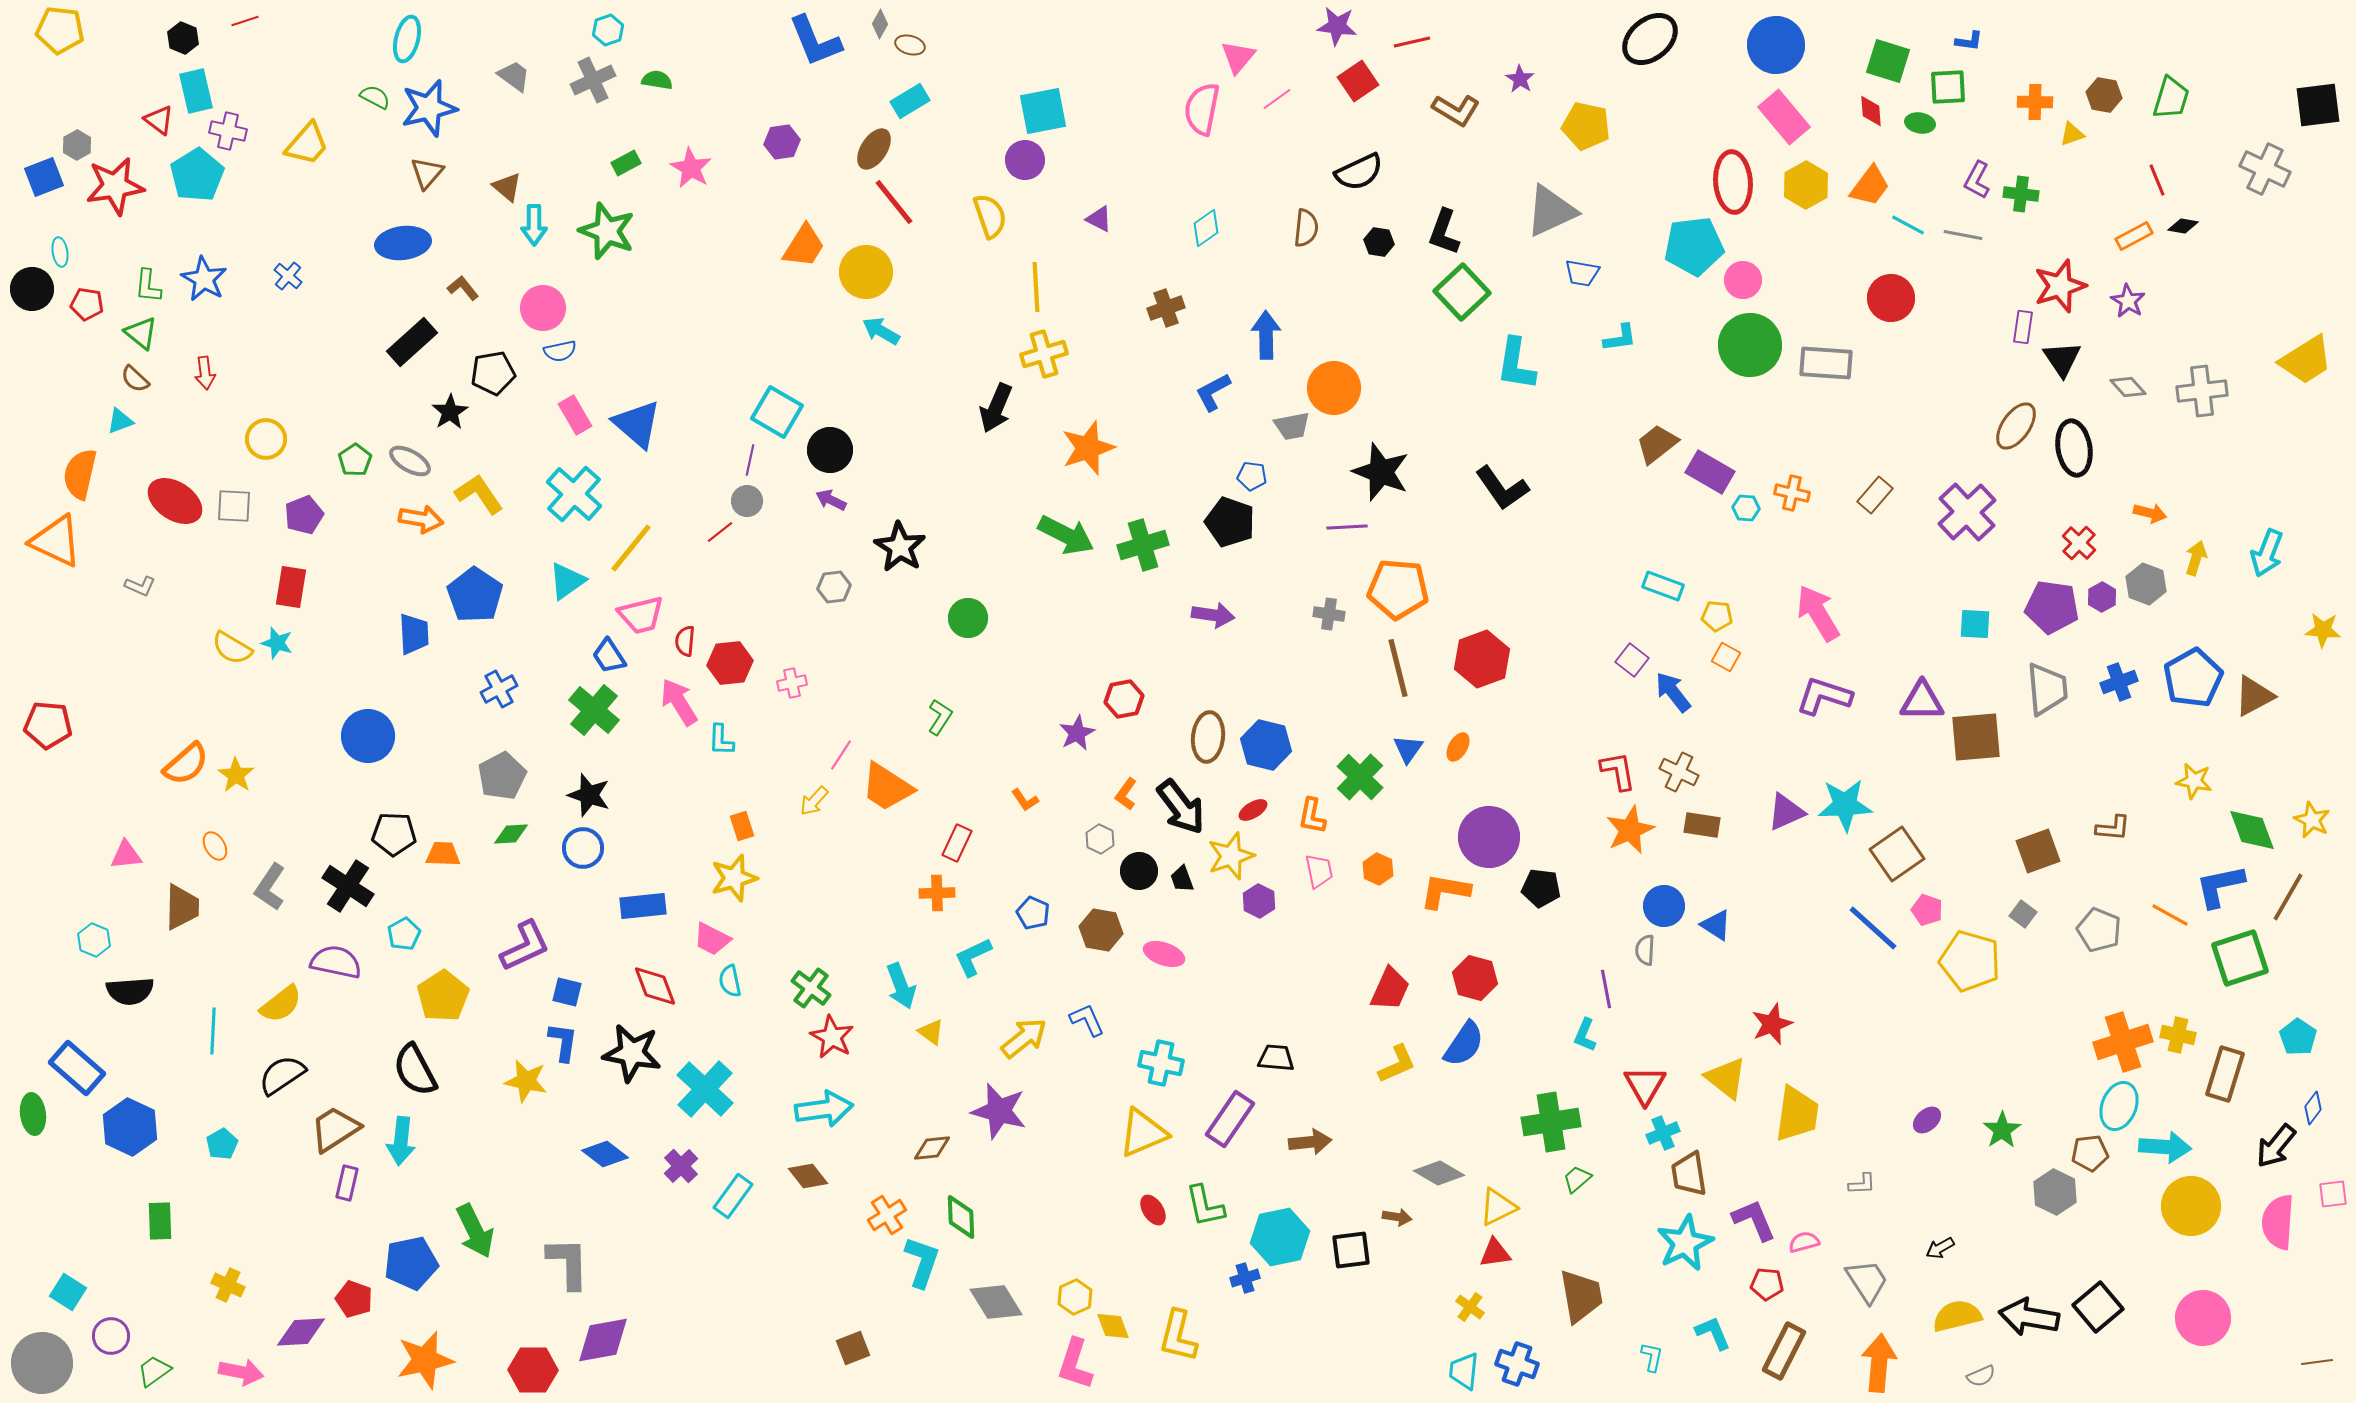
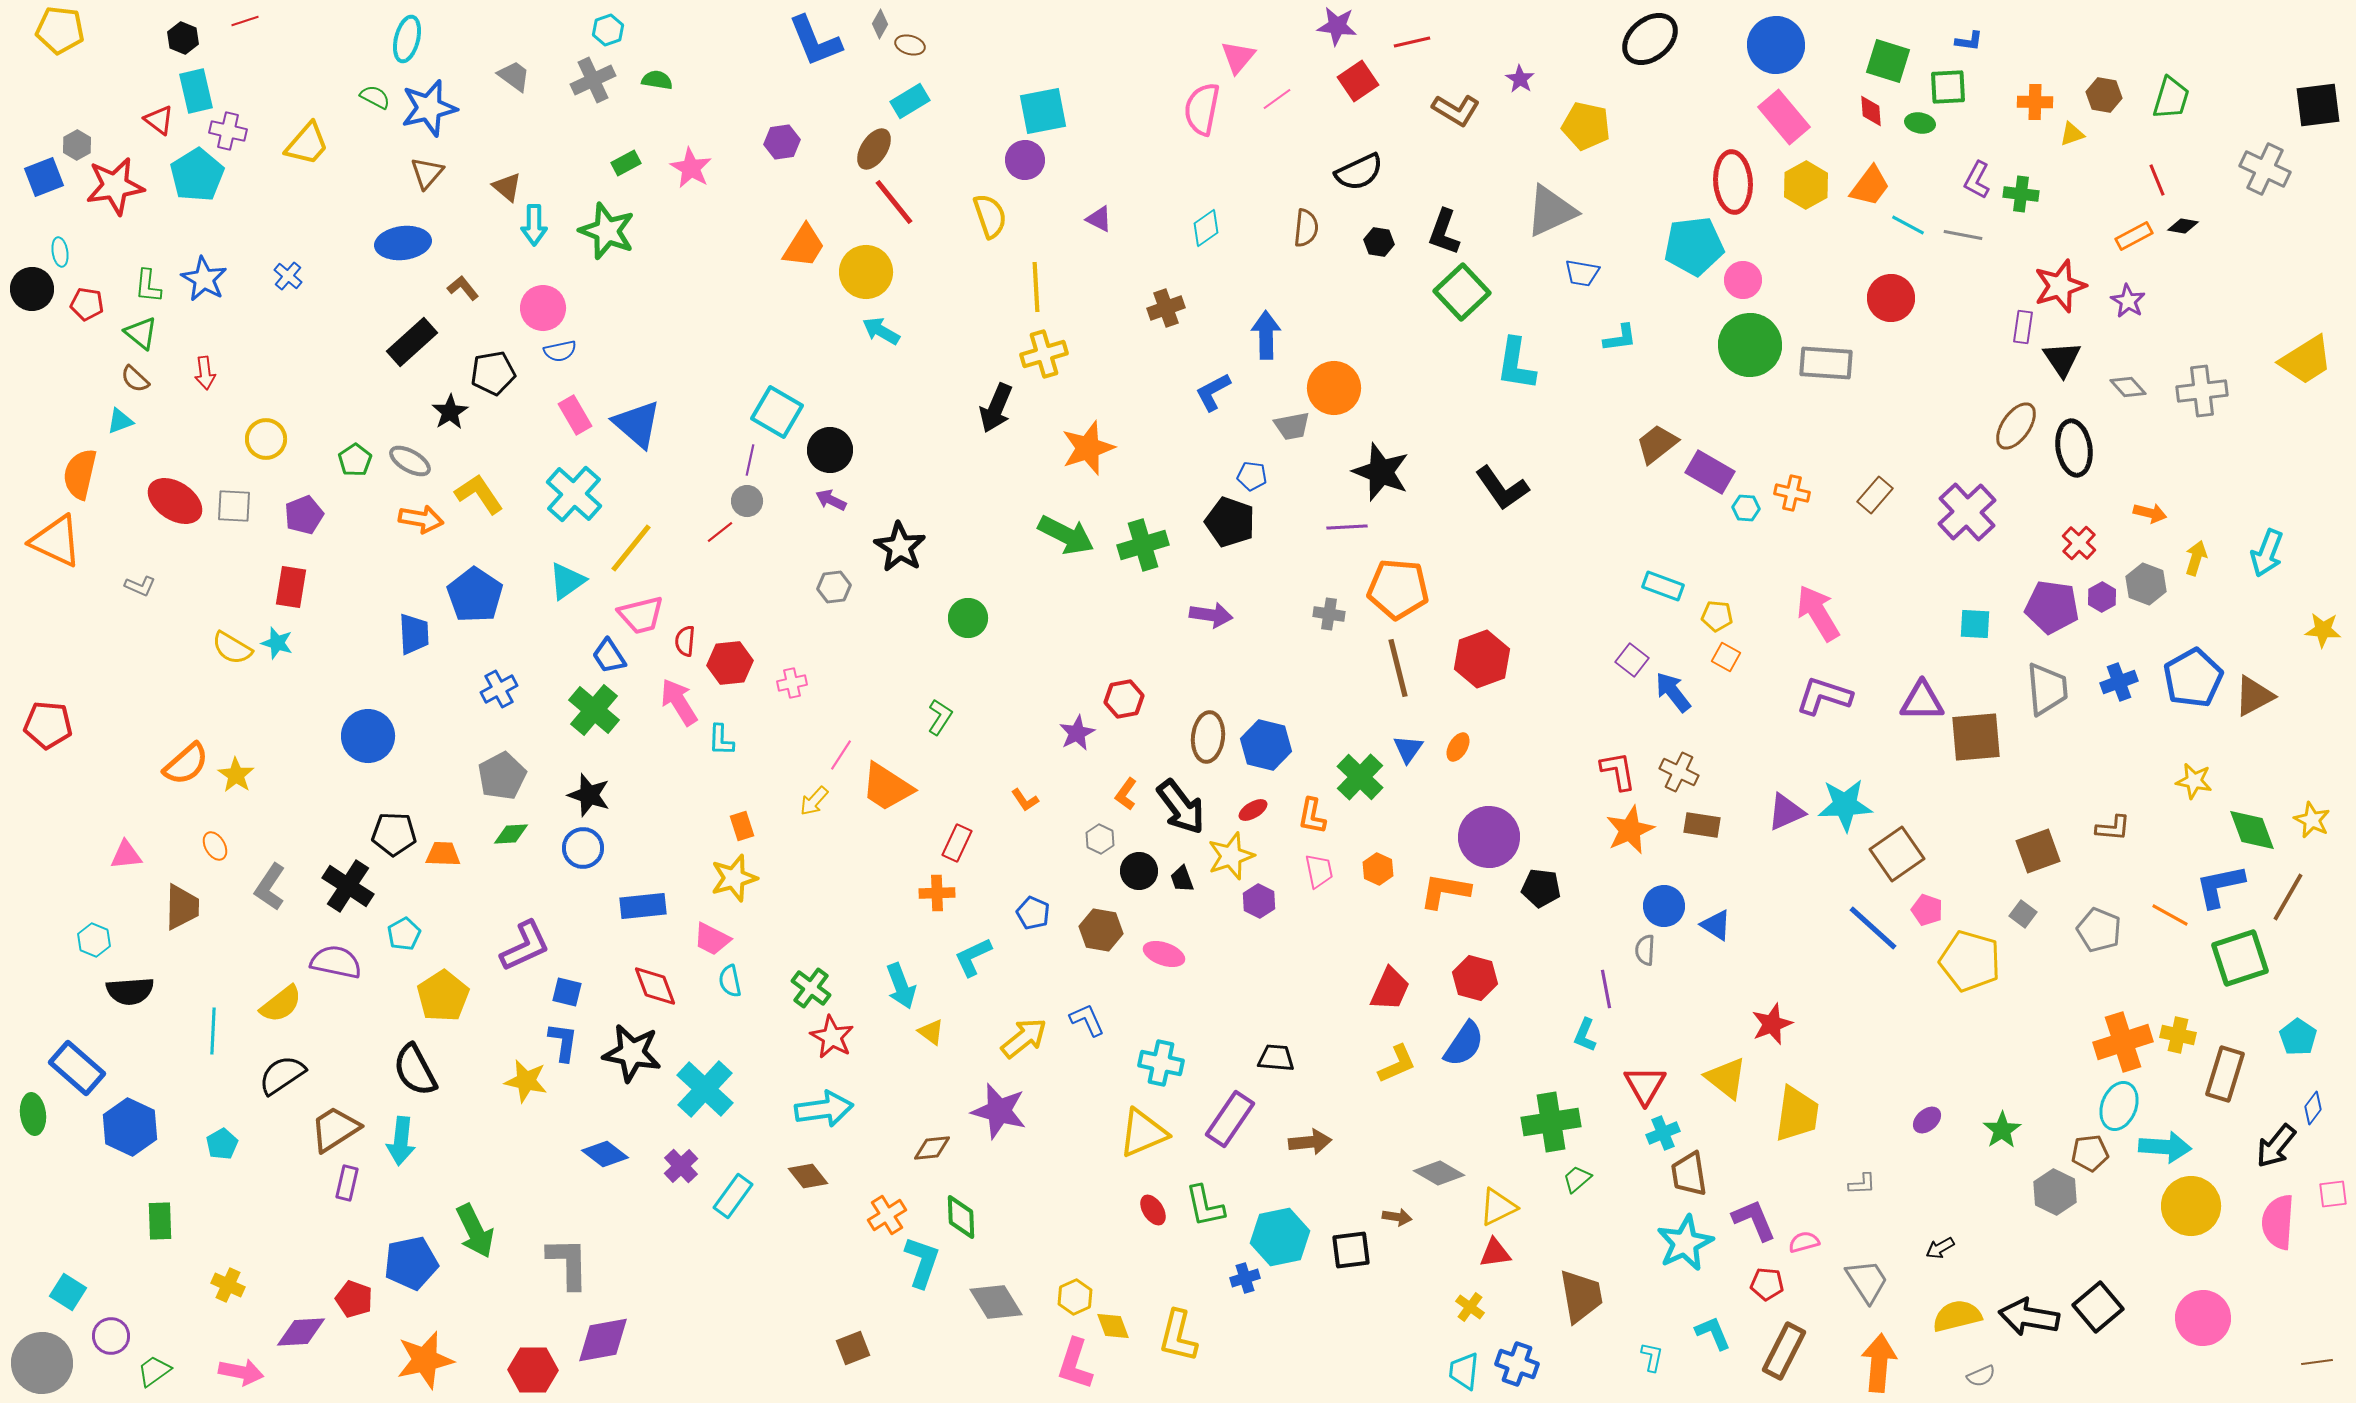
purple arrow at (1213, 615): moved 2 px left
